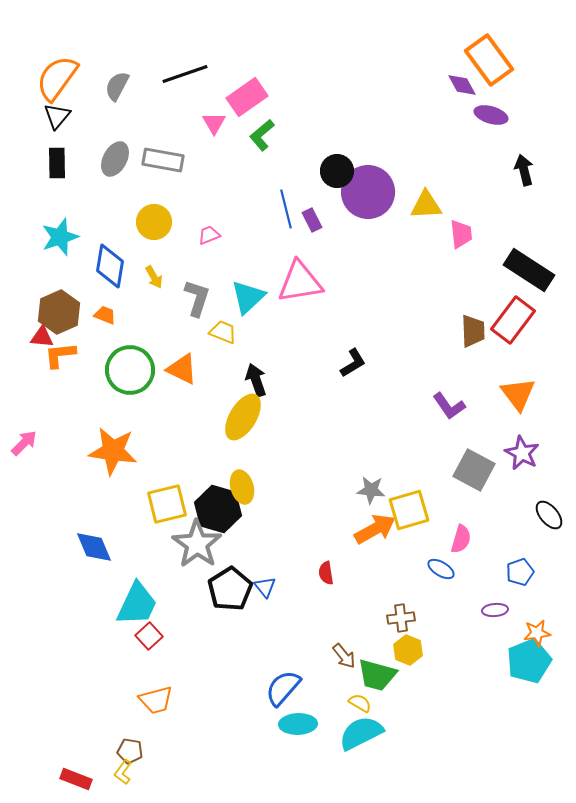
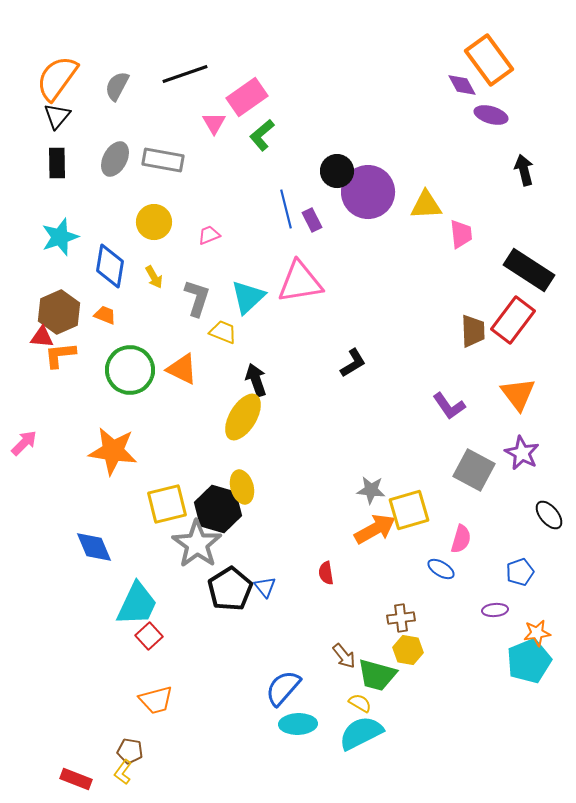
yellow hexagon at (408, 650): rotated 12 degrees counterclockwise
